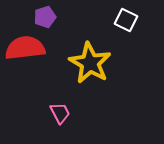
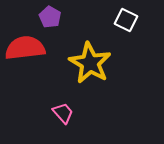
purple pentagon: moved 5 px right; rotated 25 degrees counterclockwise
pink trapezoid: moved 3 px right; rotated 15 degrees counterclockwise
